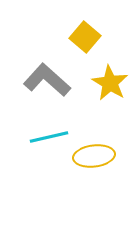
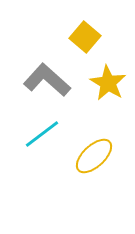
yellow star: moved 2 px left
cyan line: moved 7 px left, 3 px up; rotated 24 degrees counterclockwise
yellow ellipse: rotated 36 degrees counterclockwise
